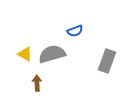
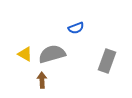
blue semicircle: moved 1 px right, 3 px up
brown arrow: moved 5 px right, 3 px up
